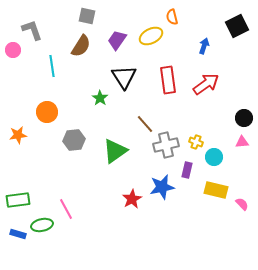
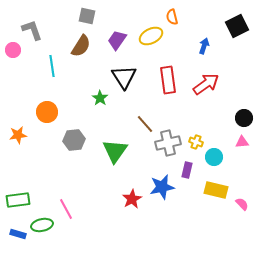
gray cross: moved 2 px right, 2 px up
green triangle: rotated 20 degrees counterclockwise
